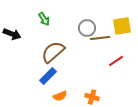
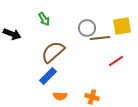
orange semicircle: rotated 24 degrees clockwise
